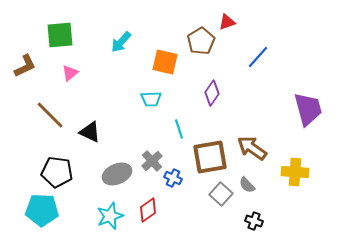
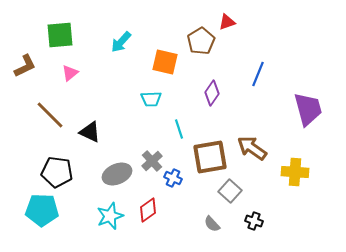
blue line: moved 17 px down; rotated 20 degrees counterclockwise
gray semicircle: moved 35 px left, 39 px down
gray square: moved 9 px right, 3 px up
